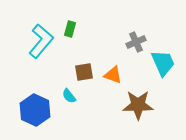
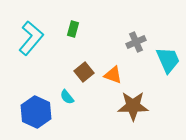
green rectangle: moved 3 px right
cyan L-shape: moved 10 px left, 3 px up
cyan trapezoid: moved 5 px right, 3 px up
brown square: rotated 30 degrees counterclockwise
cyan semicircle: moved 2 px left, 1 px down
brown star: moved 5 px left, 1 px down
blue hexagon: moved 1 px right, 2 px down
